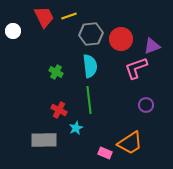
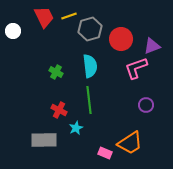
gray hexagon: moved 1 px left, 5 px up; rotated 10 degrees counterclockwise
